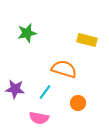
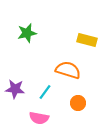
orange semicircle: moved 4 px right, 1 px down
